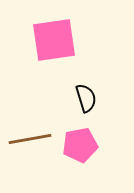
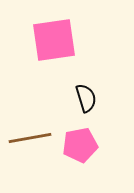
brown line: moved 1 px up
